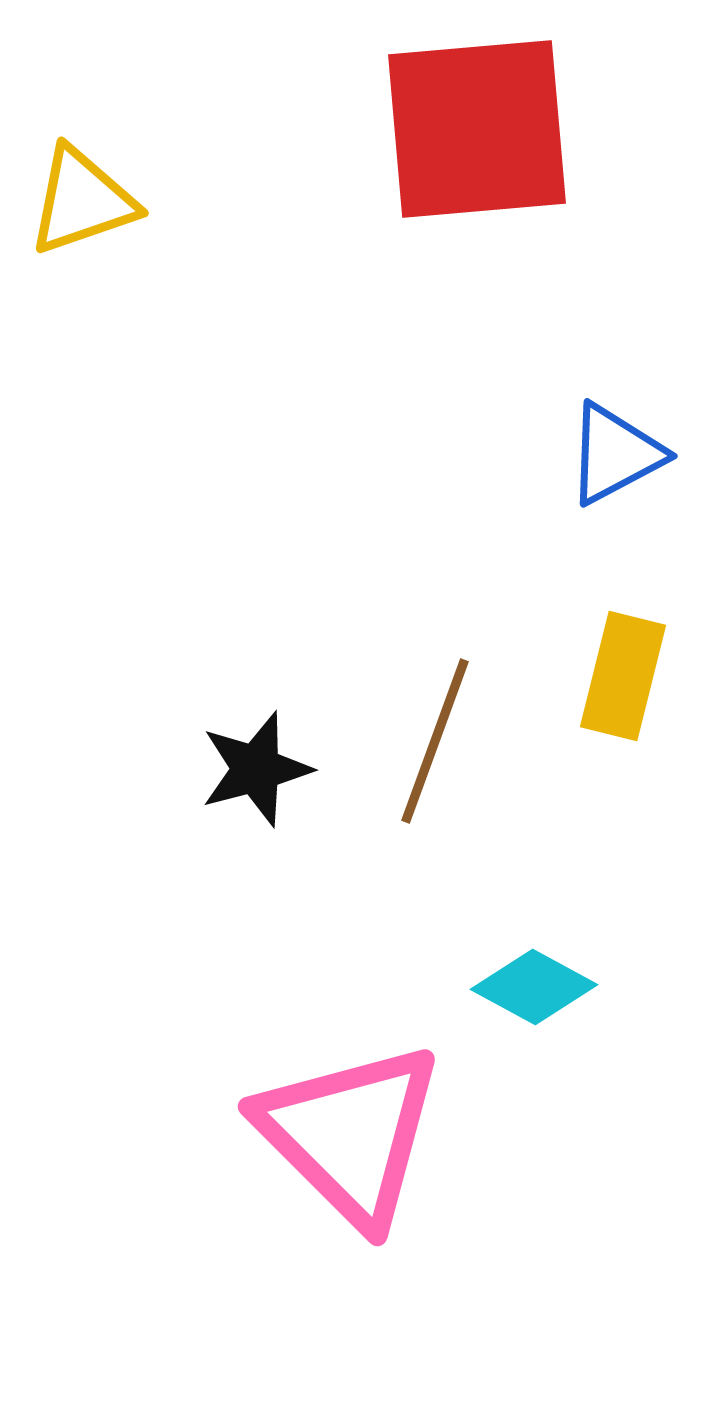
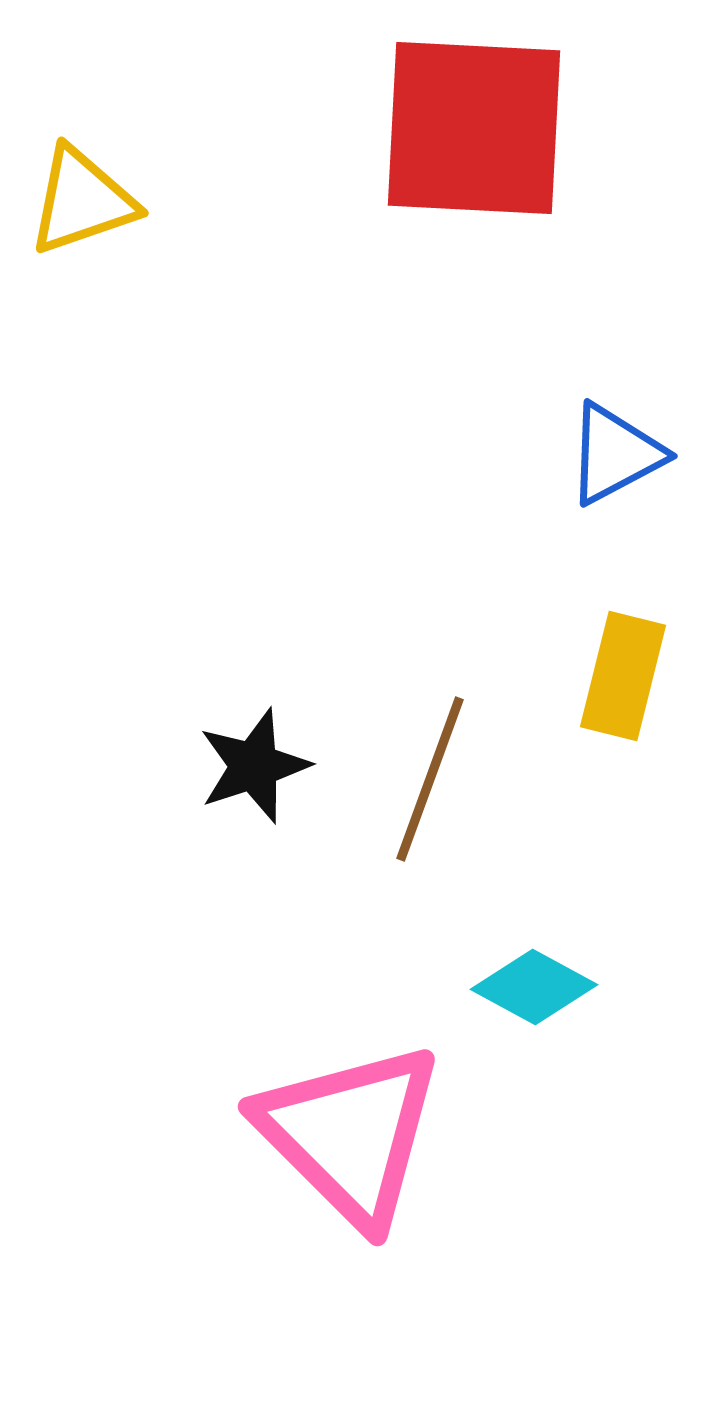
red square: moved 3 px left, 1 px up; rotated 8 degrees clockwise
brown line: moved 5 px left, 38 px down
black star: moved 2 px left, 3 px up; rotated 3 degrees counterclockwise
